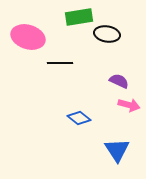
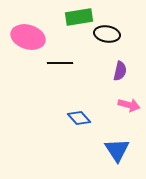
purple semicircle: moved 1 px right, 10 px up; rotated 78 degrees clockwise
blue diamond: rotated 10 degrees clockwise
